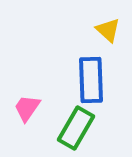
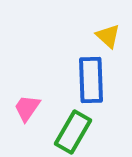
yellow triangle: moved 6 px down
green rectangle: moved 3 px left, 4 px down
